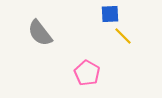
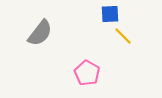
gray semicircle: rotated 104 degrees counterclockwise
